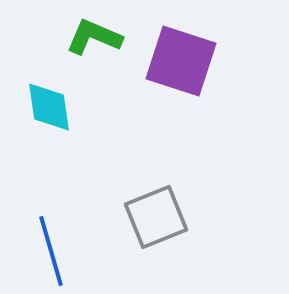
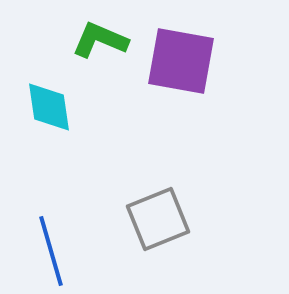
green L-shape: moved 6 px right, 3 px down
purple square: rotated 8 degrees counterclockwise
gray square: moved 2 px right, 2 px down
